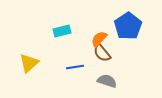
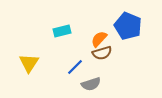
blue pentagon: rotated 16 degrees counterclockwise
brown semicircle: rotated 66 degrees counterclockwise
yellow triangle: rotated 15 degrees counterclockwise
blue line: rotated 36 degrees counterclockwise
gray semicircle: moved 16 px left, 3 px down; rotated 144 degrees clockwise
